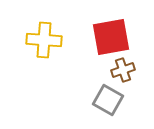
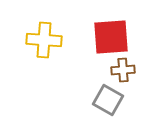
red square: rotated 6 degrees clockwise
brown cross: rotated 15 degrees clockwise
